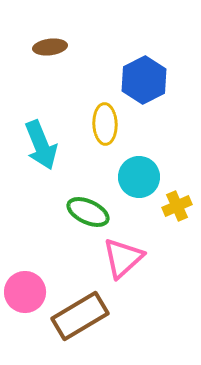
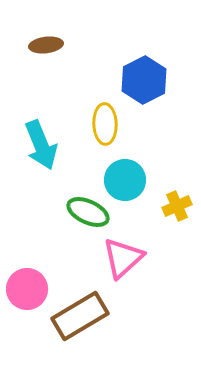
brown ellipse: moved 4 px left, 2 px up
cyan circle: moved 14 px left, 3 px down
pink circle: moved 2 px right, 3 px up
